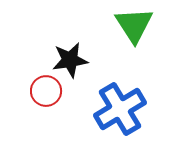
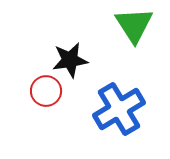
blue cross: moved 1 px left
